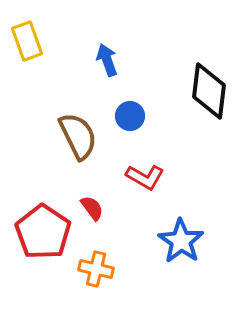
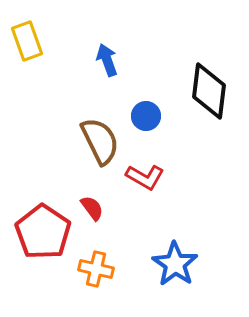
blue circle: moved 16 px right
brown semicircle: moved 22 px right, 5 px down
blue star: moved 6 px left, 23 px down
